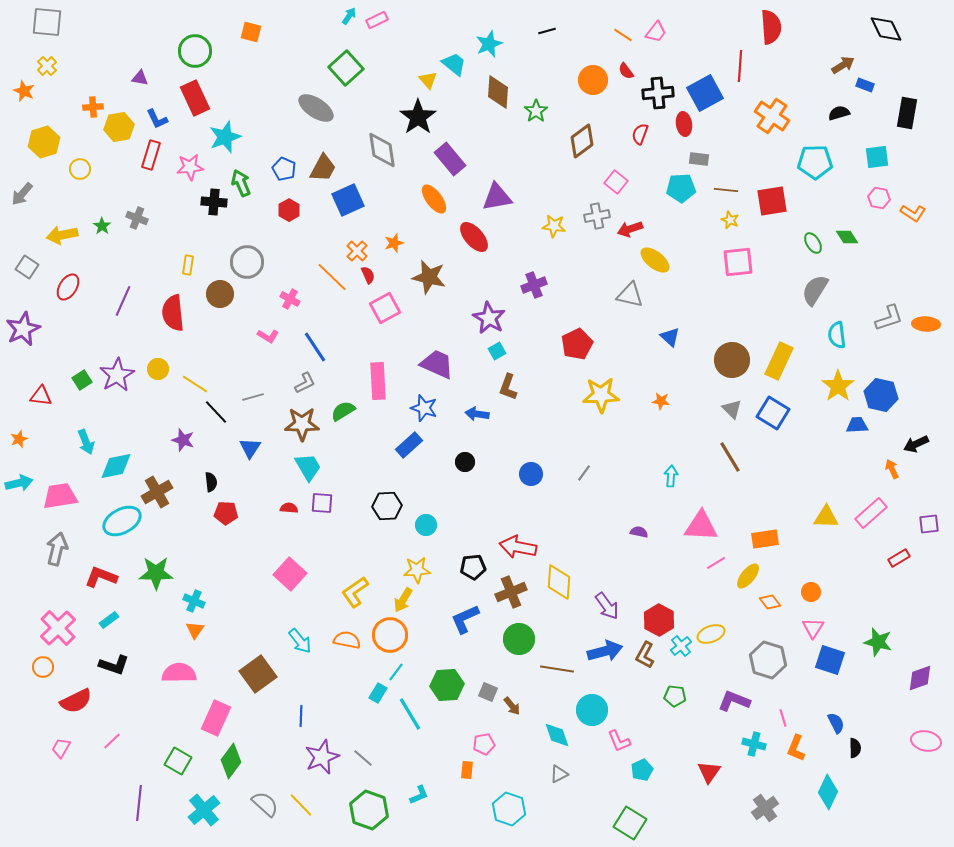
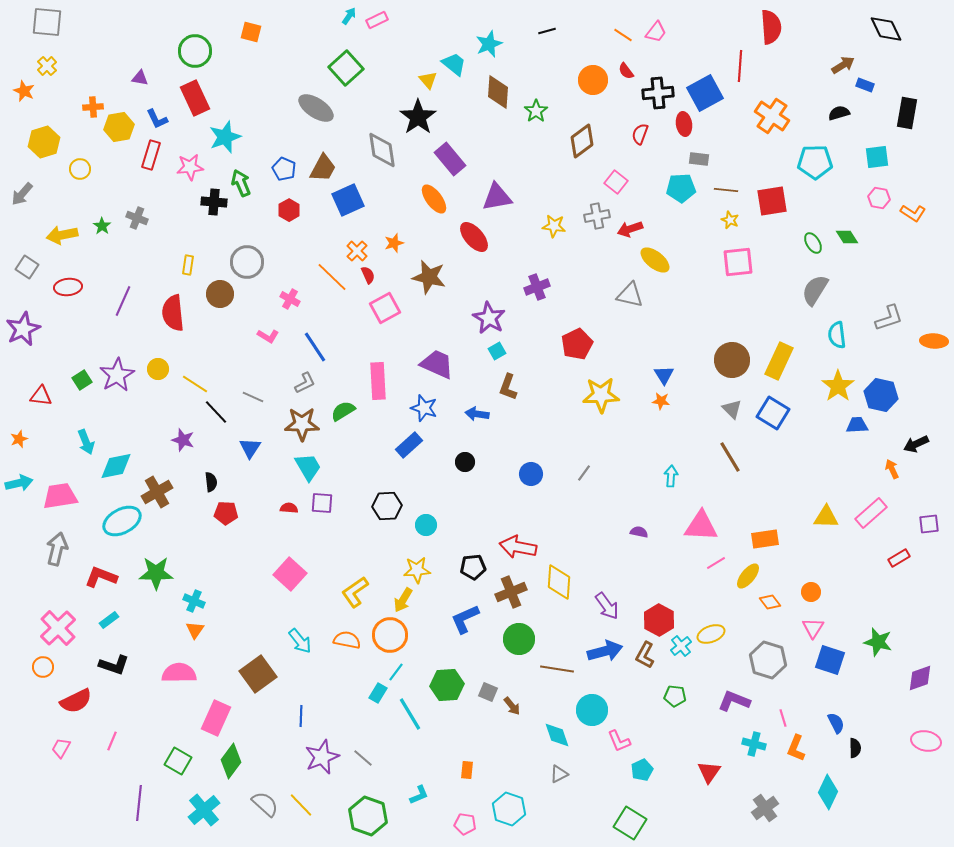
purple cross at (534, 285): moved 3 px right, 2 px down
red ellipse at (68, 287): rotated 52 degrees clockwise
orange ellipse at (926, 324): moved 8 px right, 17 px down
blue triangle at (670, 337): moved 6 px left, 38 px down; rotated 15 degrees clockwise
gray line at (253, 397): rotated 40 degrees clockwise
pink line at (112, 741): rotated 24 degrees counterclockwise
pink pentagon at (484, 744): moved 19 px left, 80 px down; rotated 20 degrees clockwise
green hexagon at (369, 810): moved 1 px left, 6 px down
